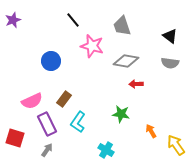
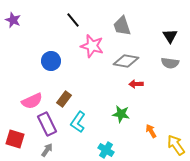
purple star: rotated 28 degrees counterclockwise
black triangle: rotated 21 degrees clockwise
red square: moved 1 px down
